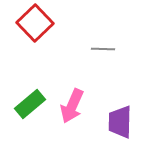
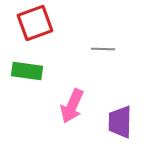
red square: rotated 24 degrees clockwise
green rectangle: moved 3 px left, 33 px up; rotated 48 degrees clockwise
